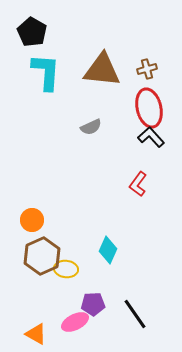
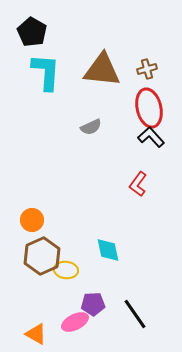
cyan diamond: rotated 36 degrees counterclockwise
yellow ellipse: moved 1 px down
